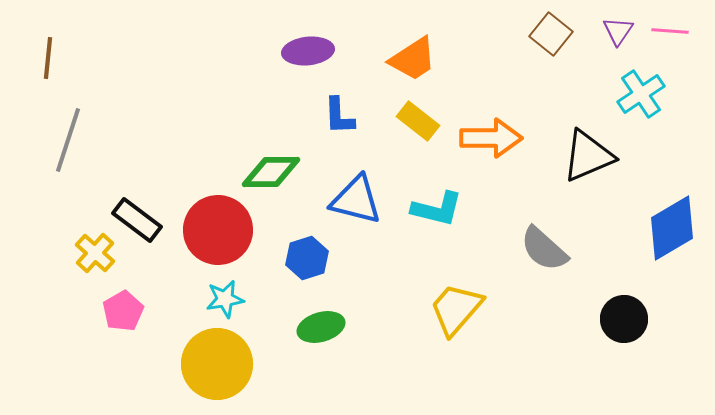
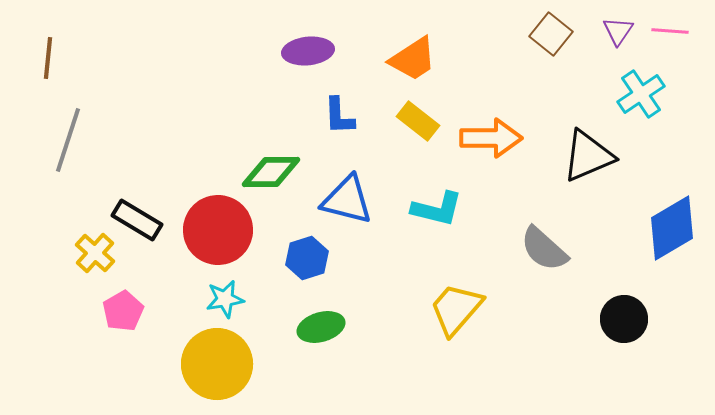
blue triangle: moved 9 px left
black rectangle: rotated 6 degrees counterclockwise
